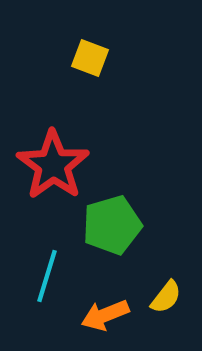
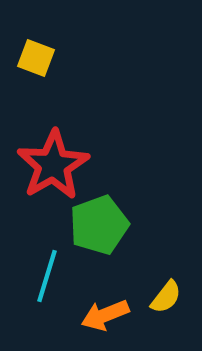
yellow square: moved 54 px left
red star: rotated 6 degrees clockwise
green pentagon: moved 13 px left; rotated 4 degrees counterclockwise
